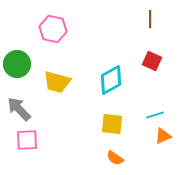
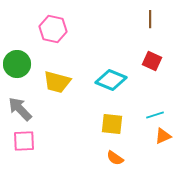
cyan diamond: rotated 52 degrees clockwise
gray arrow: moved 1 px right
pink square: moved 3 px left, 1 px down
